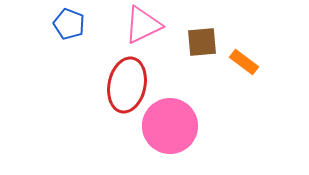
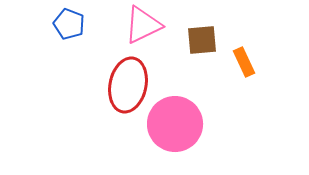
brown square: moved 2 px up
orange rectangle: rotated 28 degrees clockwise
red ellipse: moved 1 px right
pink circle: moved 5 px right, 2 px up
